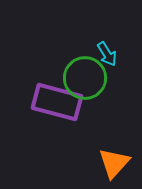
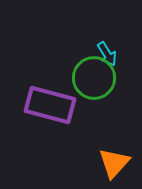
green circle: moved 9 px right
purple rectangle: moved 7 px left, 3 px down
